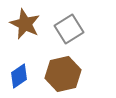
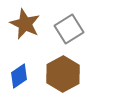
brown hexagon: rotated 16 degrees counterclockwise
